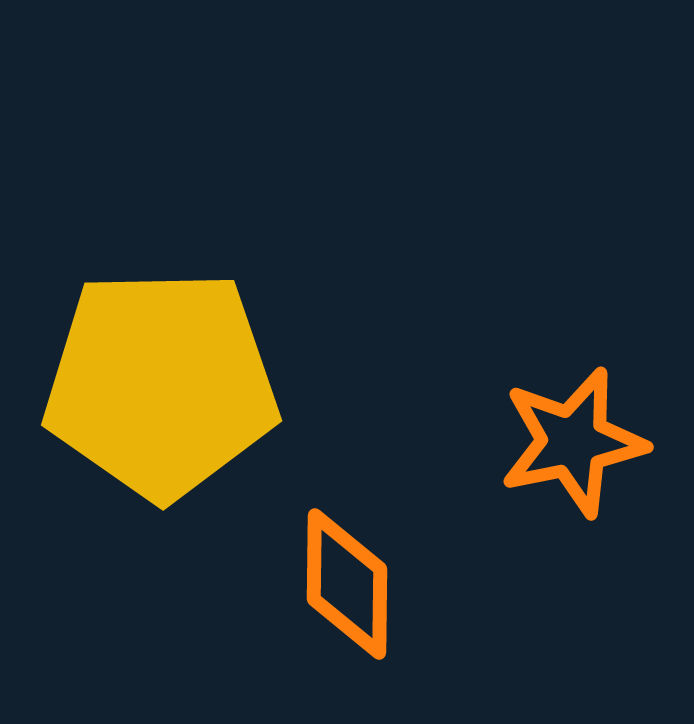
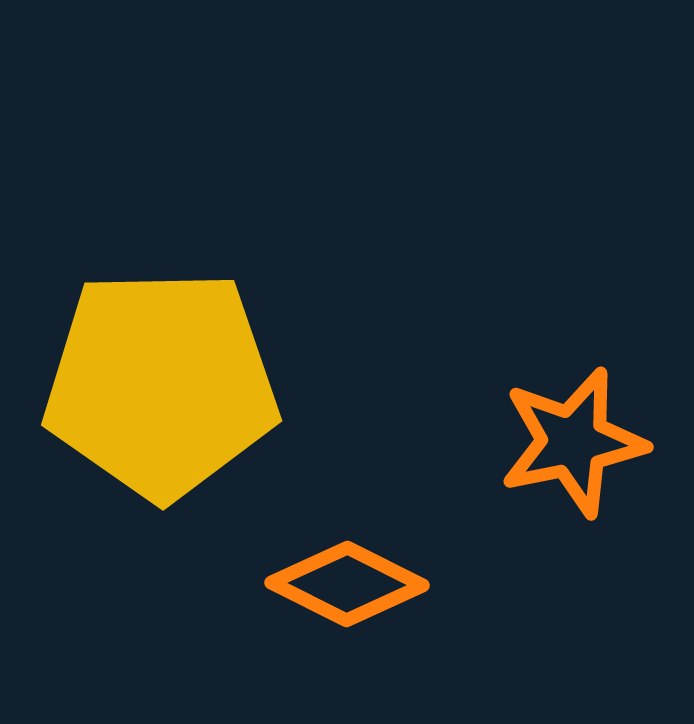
orange diamond: rotated 64 degrees counterclockwise
